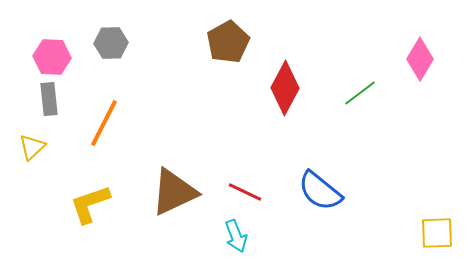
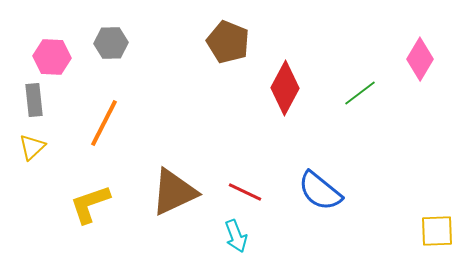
brown pentagon: rotated 21 degrees counterclockwise
gray rectangle: moved 15 px left, 1 px down
yellow square: moved 2 px up
